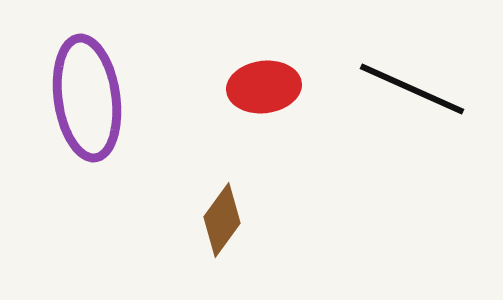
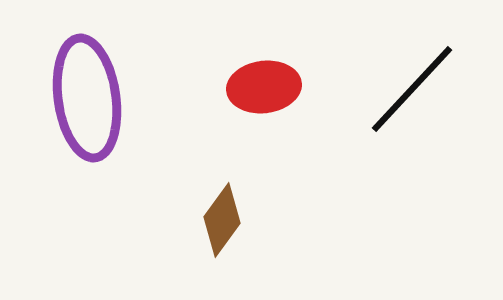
black line: rotated 71 degrees counterclockwise
